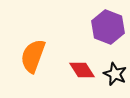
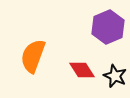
purple hexagon: rotated 16 degrees clockwise
black star: moved 2 px down
